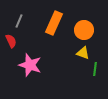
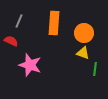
orange rectangle: rotated 20 degrees counterclockwise
orange circle: moved 3 px down
red semicircle: rotated 40 degrees counterclockwise
